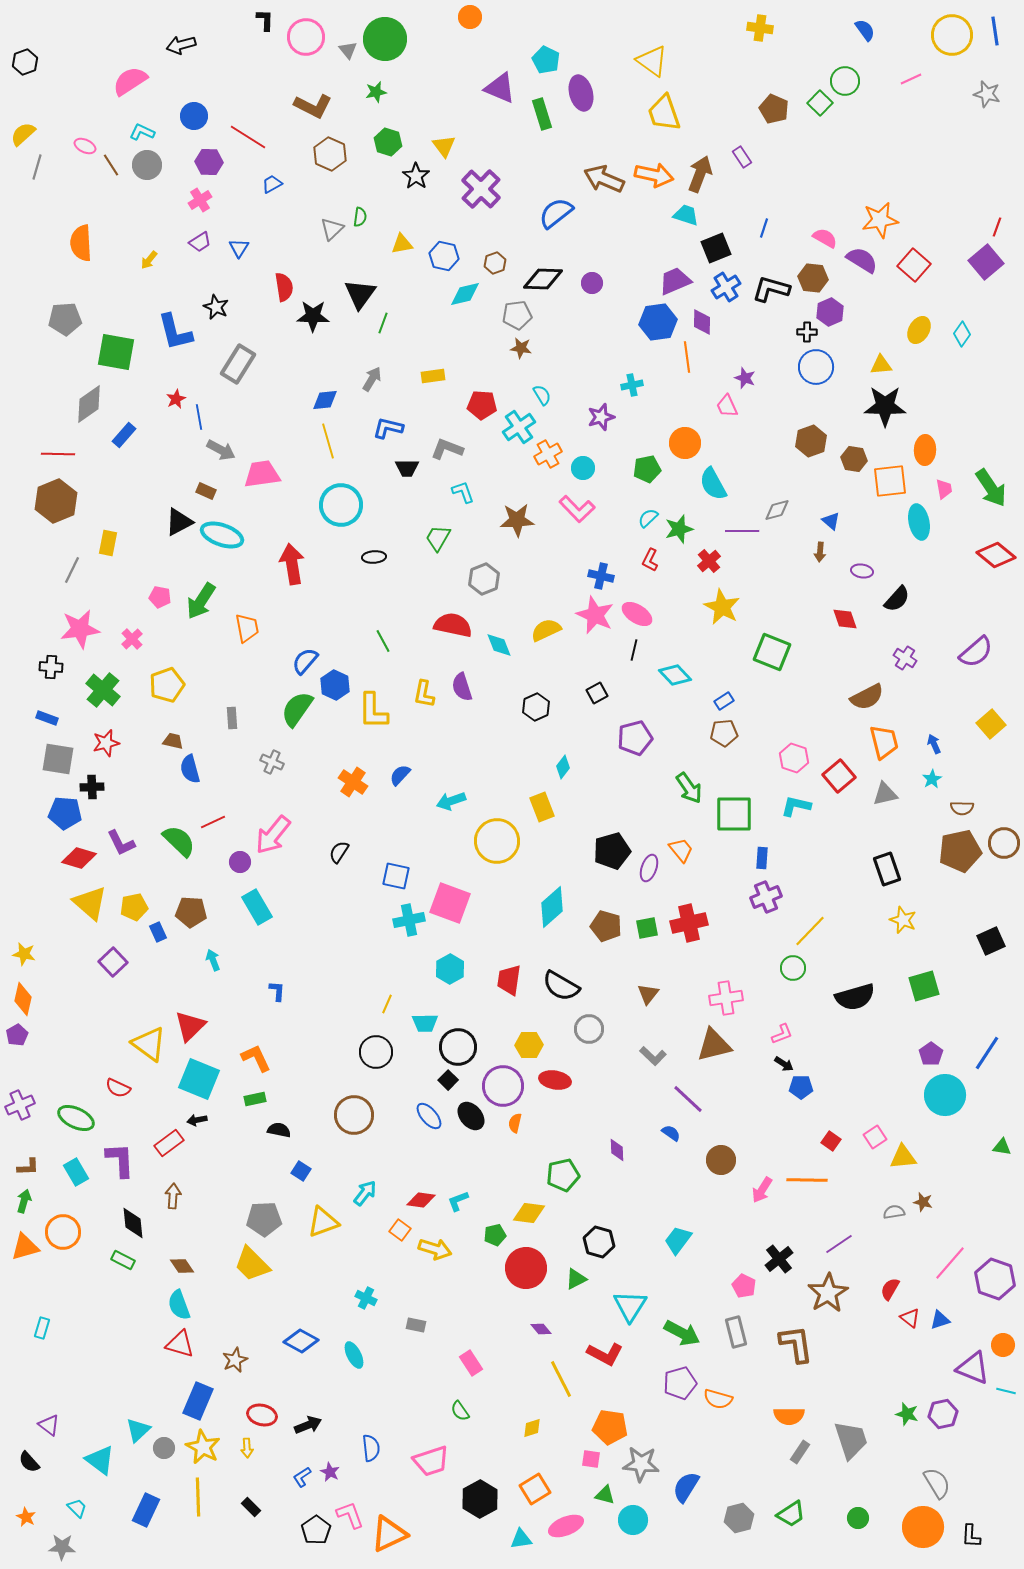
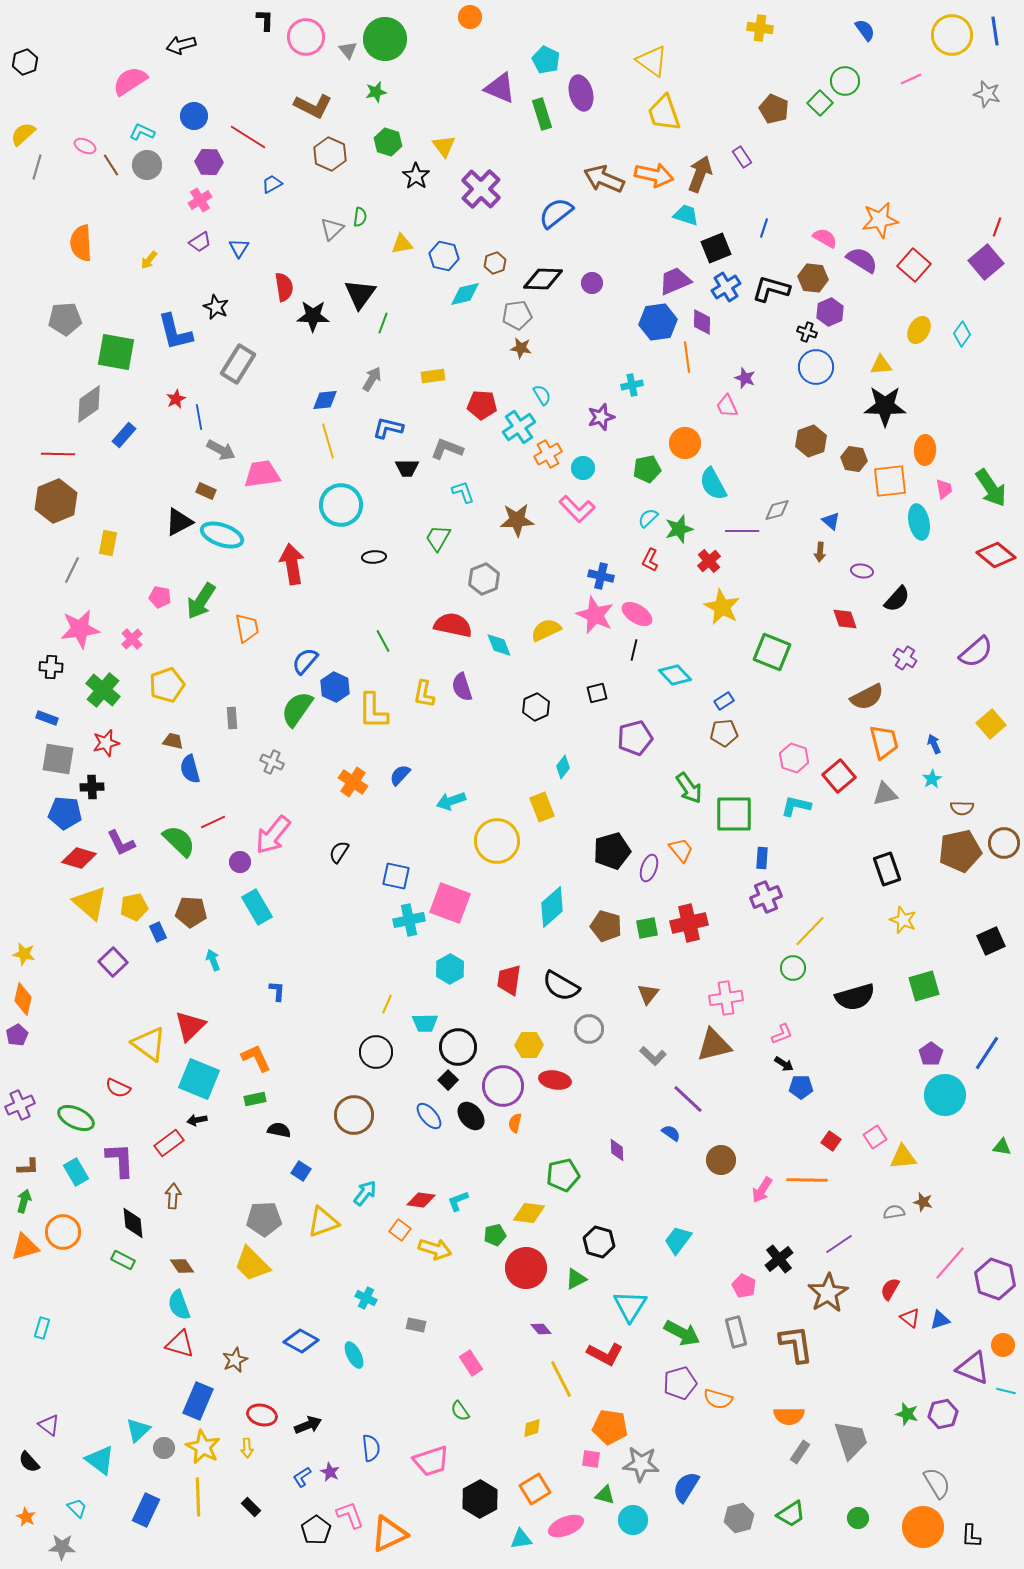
black cross at (807, 332): rotated 18 degrees clockwise
blue hexagon at (335, 685): moved 2 px down
black square at (597, 693): rotated 15 degrees clockwise
